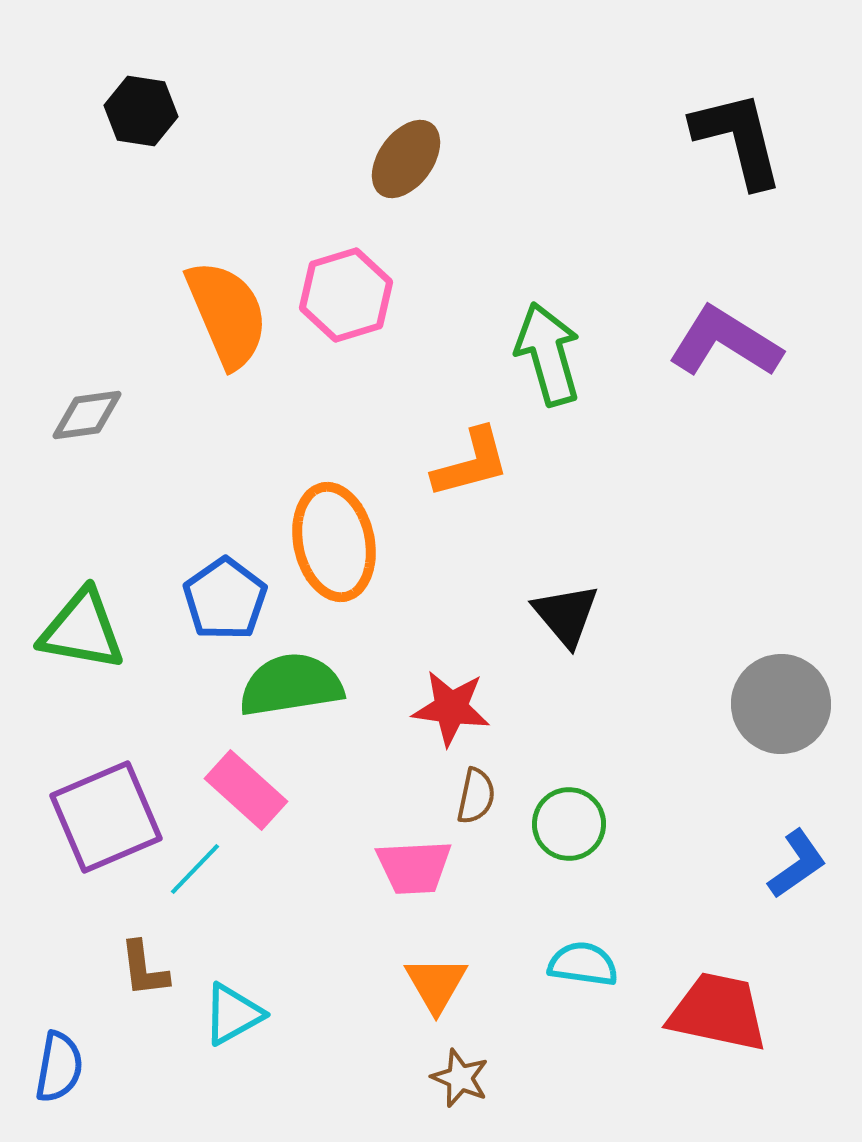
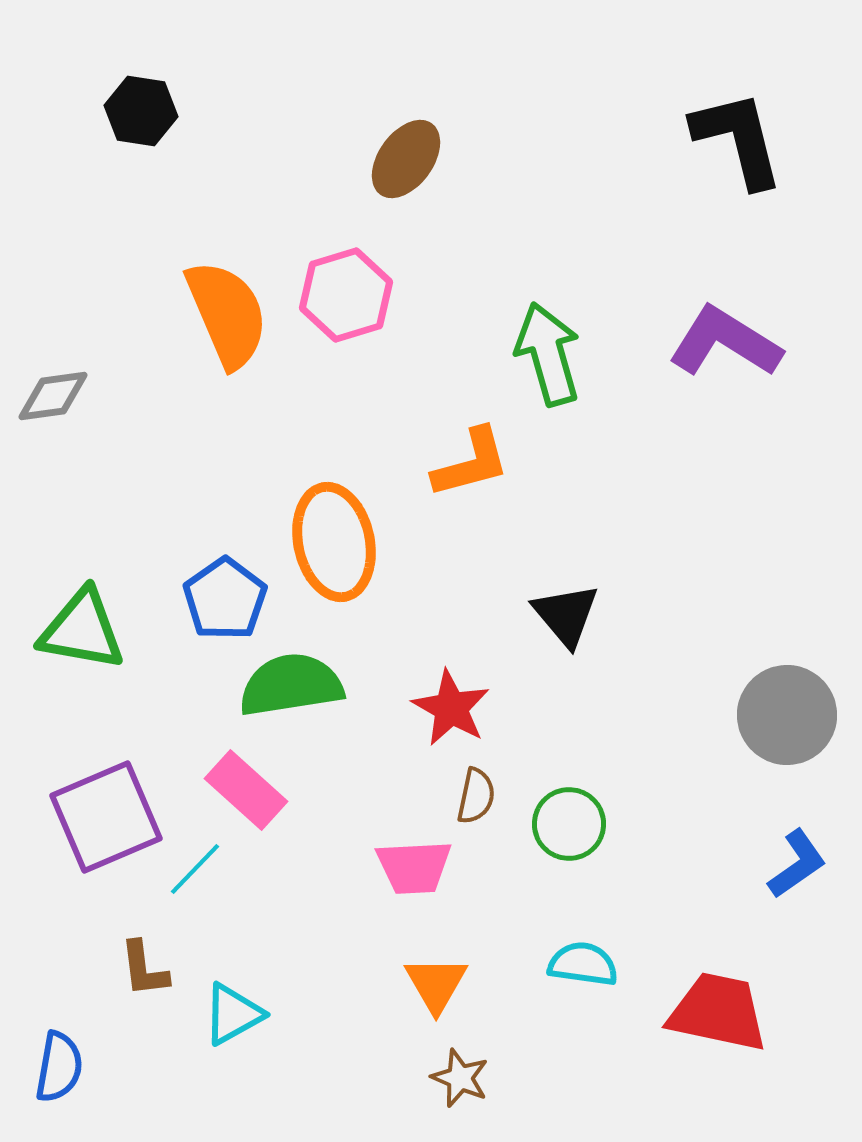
gray diamond: moved 34 px left, 19 px up
gray circle: moved 6 px right, 11 px down
red star: rotated 22 degrees clockwise
